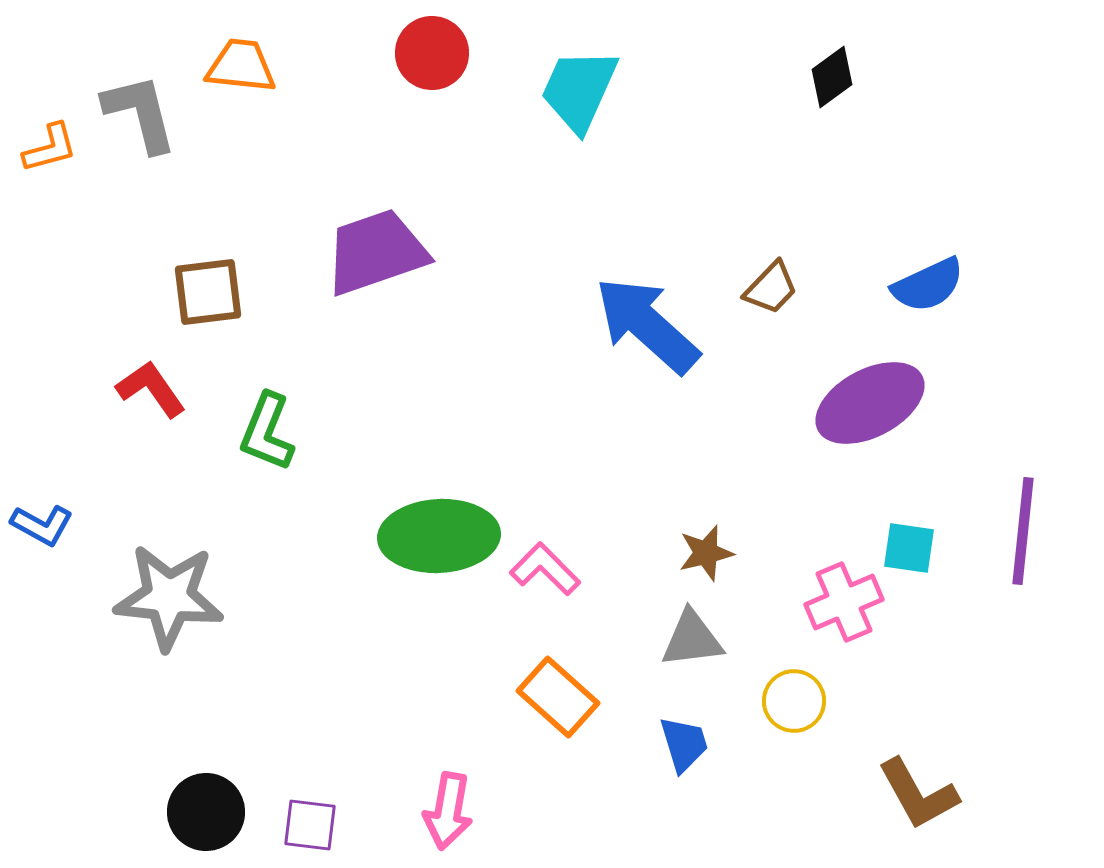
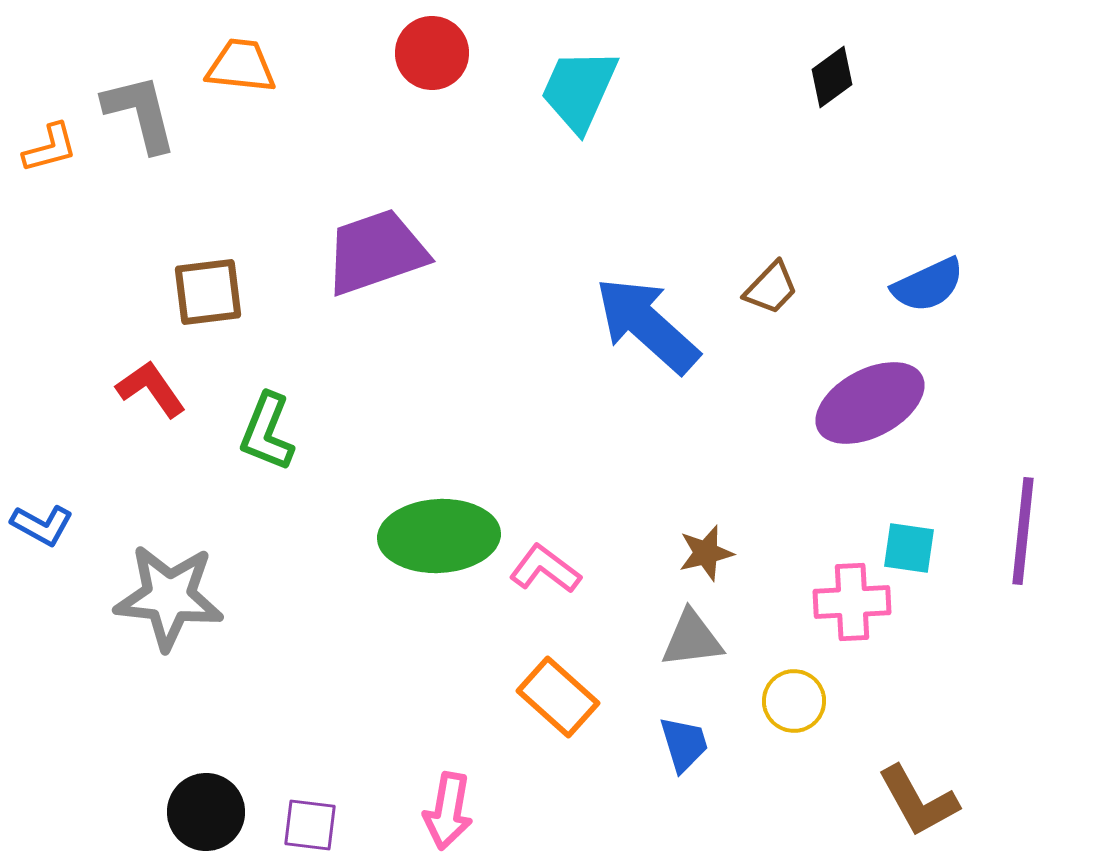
pink L-shape: rotated 8 degrees counterclockwise
pink cross: moved 8 px right; rotated 20 degrees clockwise
brown L-shape: moved 7 px down
